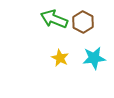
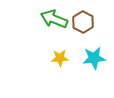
yellow star: rotated 30 degrees counterclockwise
